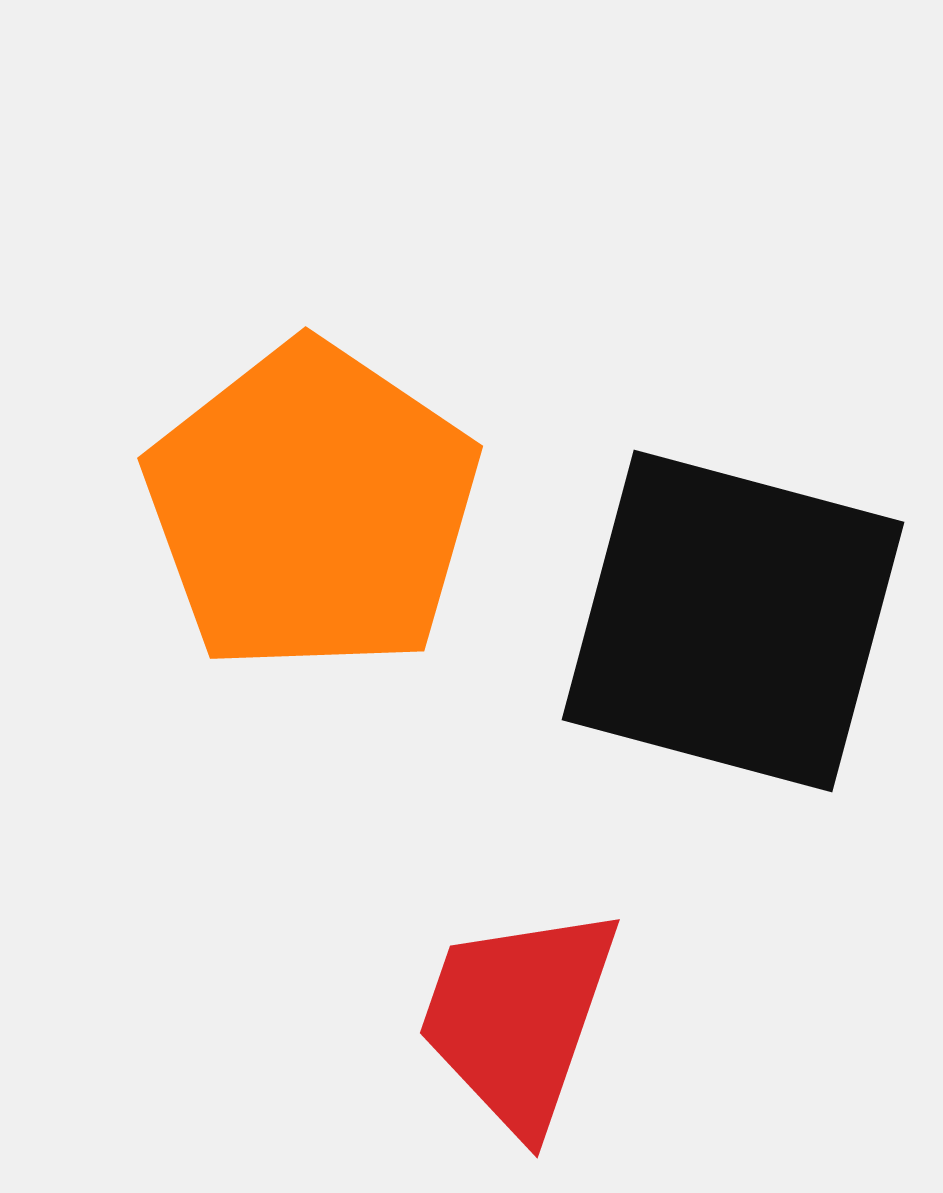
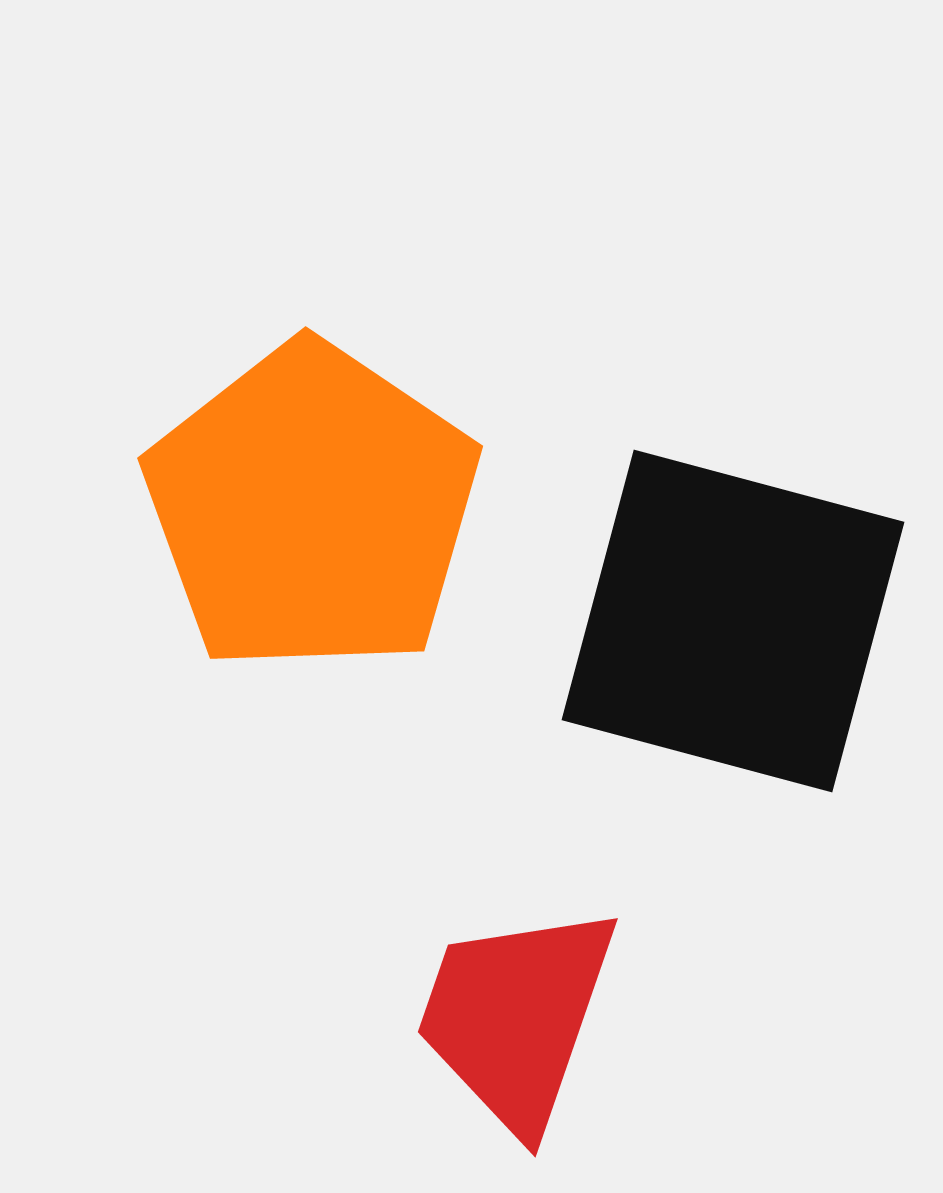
red trapezoid: moved 2 px left, 1 px up
